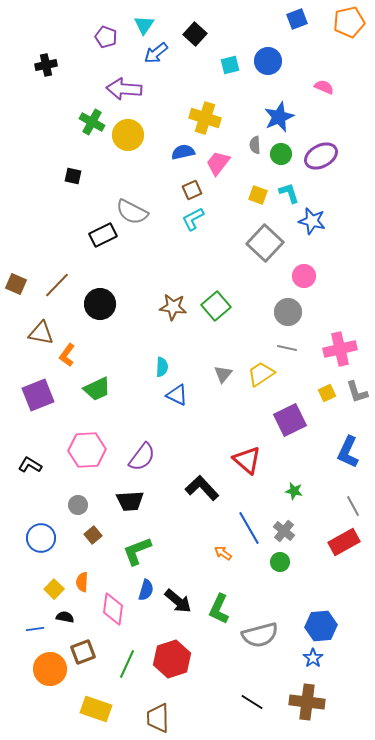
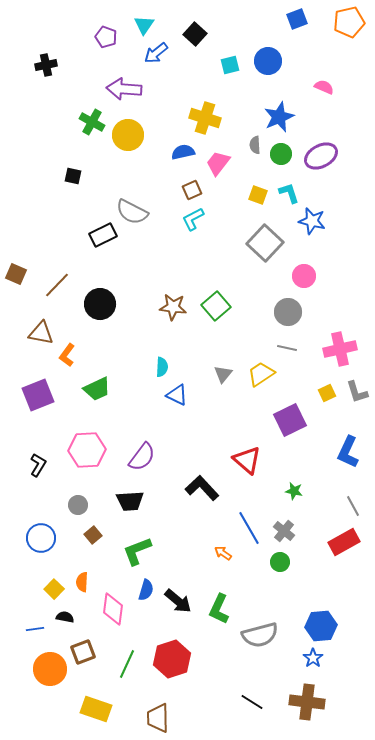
brown square at (16, 284): moved 10 px up
black L-shape at (30, 465): moved 8 px right; rotated 90 degrees clockwise
